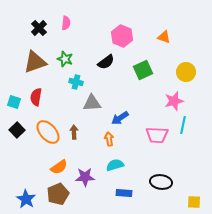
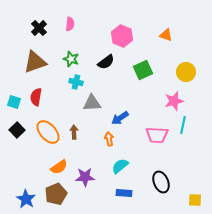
pink semicircle: moved 4 px right, 1 px down
orange triangle: moved 2 px right, 2 px up
green star: moved 6 px right
cyan semicircle: moved 5 px right, 1 px down; rotated 24 degrees counterclockwise
black ellipse: rotated 60 degrees clockwise
brown pentagon: moved 2 px left
yellow square: moved 1 px right, 2 px up
